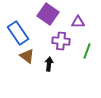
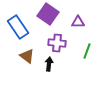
blue rectangle: moved 6 px up
purple cross: moved 4 px left, 2 px down
